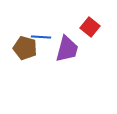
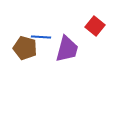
red square: moved 5 px right, 1 px up
